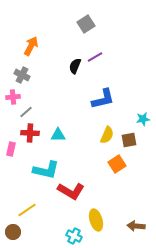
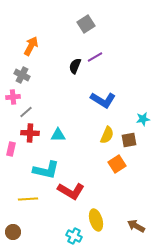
blue L-shape: moved 1 px down; rotated 45 degrees clockwise
yellow line: moved 1 px right, 11 px up; rotated 30 degrees clockwise
brown arrow: rotated 24 degrees clockwise
